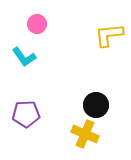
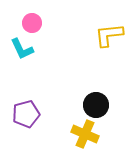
pink circle: moved 5 px left, 1 px up
cyan L-shape: moved 2 px left, 8 px up; rotated 10 degrees clockwise
purple pentagon: rotated 12 degrees counterclockwise
